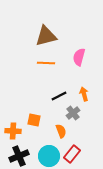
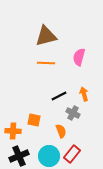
gray cross: rotated 24 degrees counterclockwise
